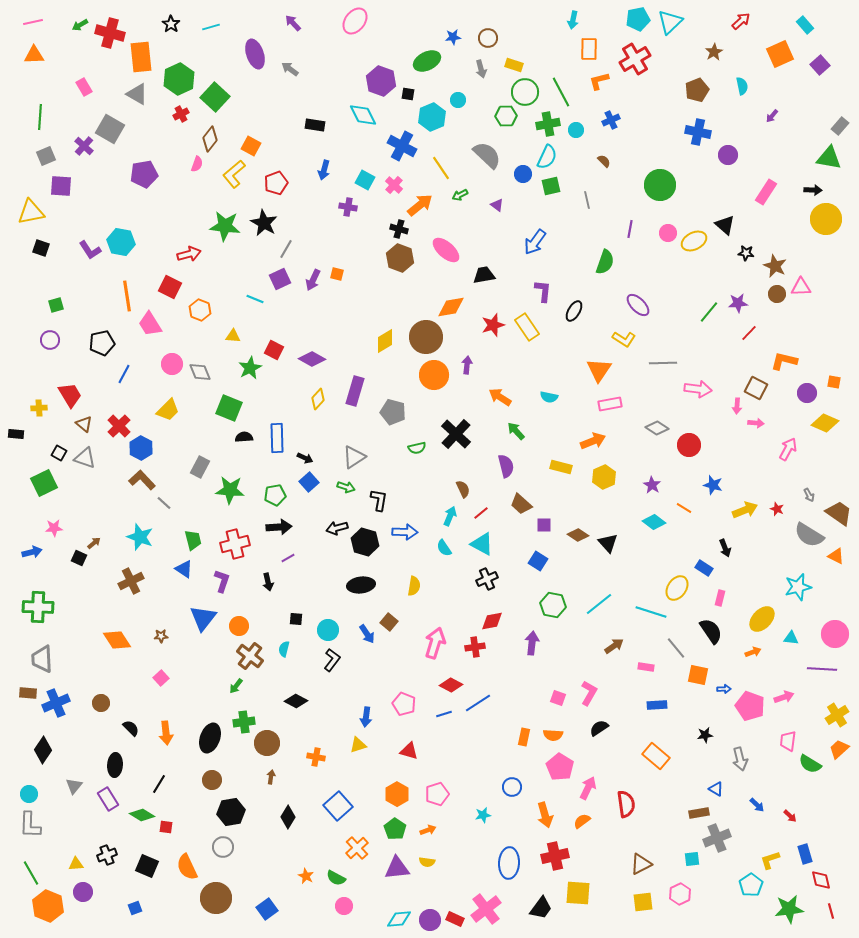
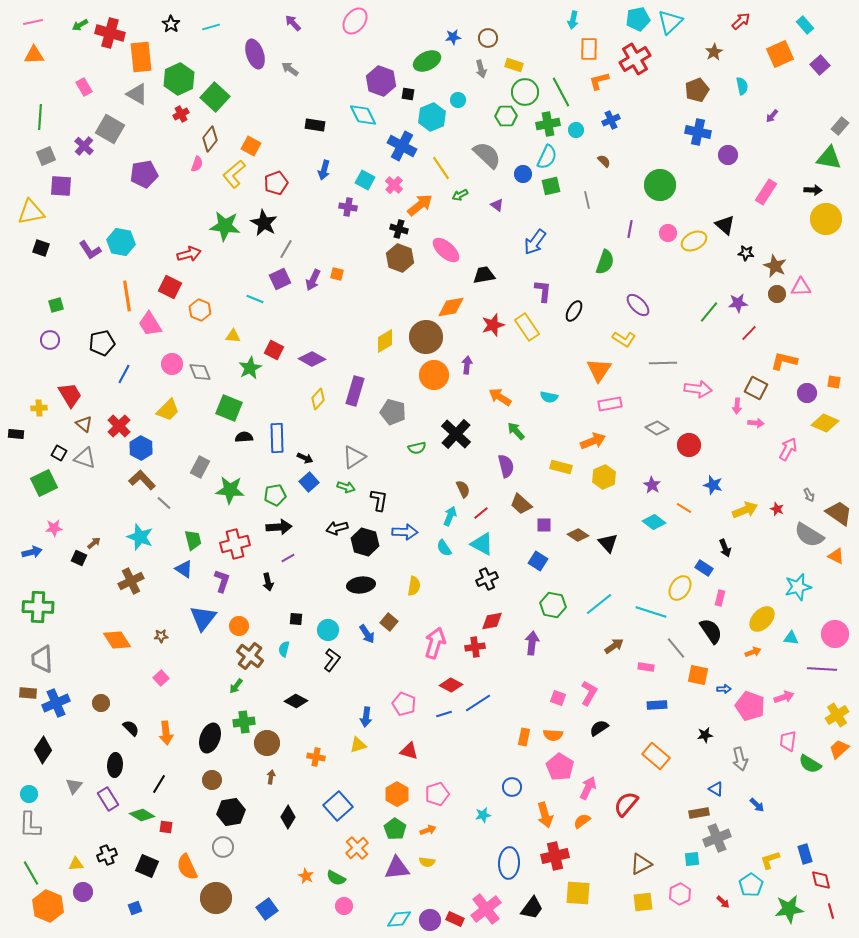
yellow ellipse at (677, 588): moved 3 px right
red semicircle at (626, 804): rotated 132 degrees counterclockwise
red arrow at (790, 816): moved 67 px left, 86 px down
black trapezoid at (541, 908): moved 9 px left
